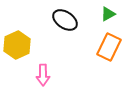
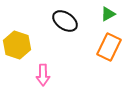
black ellipse: moved 1 px down
yellow hexagon: rotated 16 degrees counterclockwise
